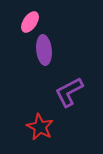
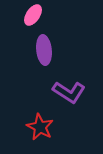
pink ellipse: moved 3 px right, 7 px up
purple L-shape: rotated 120 degrees counterclockwise
